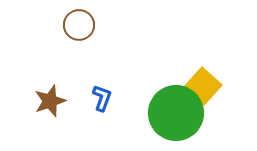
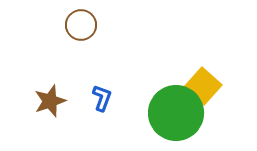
brown circle: moved 2 px right
